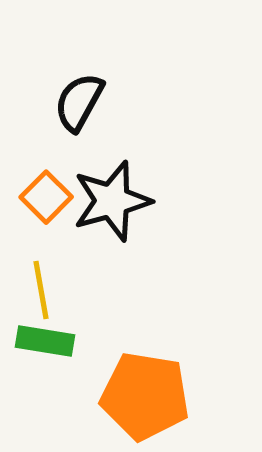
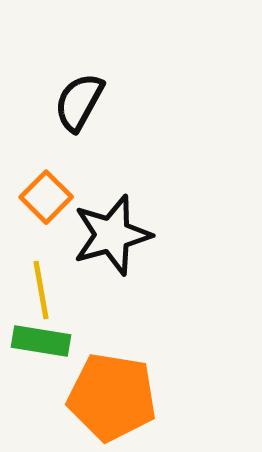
black star: moved 34 px down
green rectangle: moved 4 px left
orange pentagon: moved 33 px left, 1 px down
